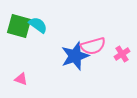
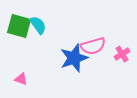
cyan semicircle: rotated 18 degrees clockwise
blue star: moved 1 px left, 2 px down
